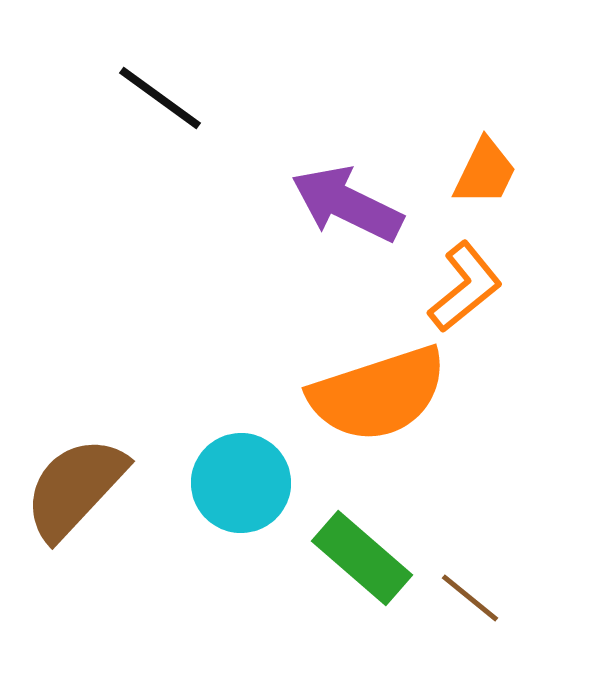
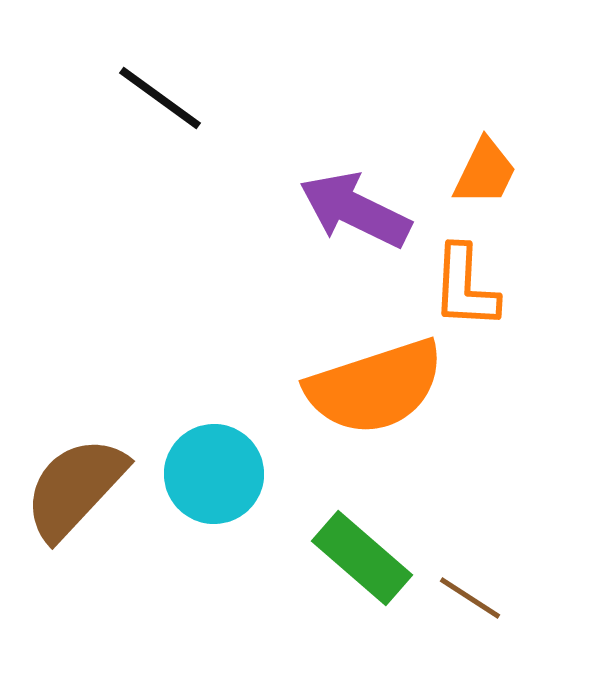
purple arrow: moved 8 px right, 6 px down
orange L-shape: rotated 132 degrees clockwise
orange semicircle: moved 3 px left, 7 px up
cyan circle: moved 27 px left, 9 px up
brown line: rotated 6 degrees counterclockwise
